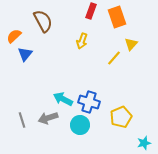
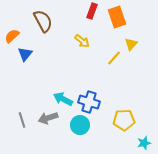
red rectangle: moved 1 px right
orange semicircle: moved 2 px left
yellow arrow: rotated 70 degrees counterclockwise
yellow pentagon: moved 3 px right, 3 px down; rotated 20 degrees clockwise
